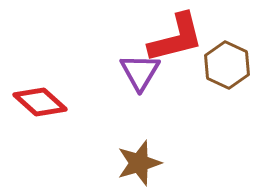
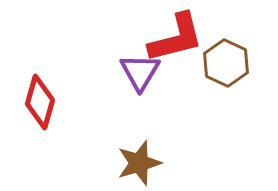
brown hexagon: moved 1 px left, 2 px up
red diamond: rotated 64 degrees clockwise
